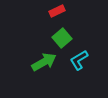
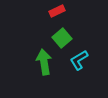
green arrow: rotated 70 degrees counterclockwise
